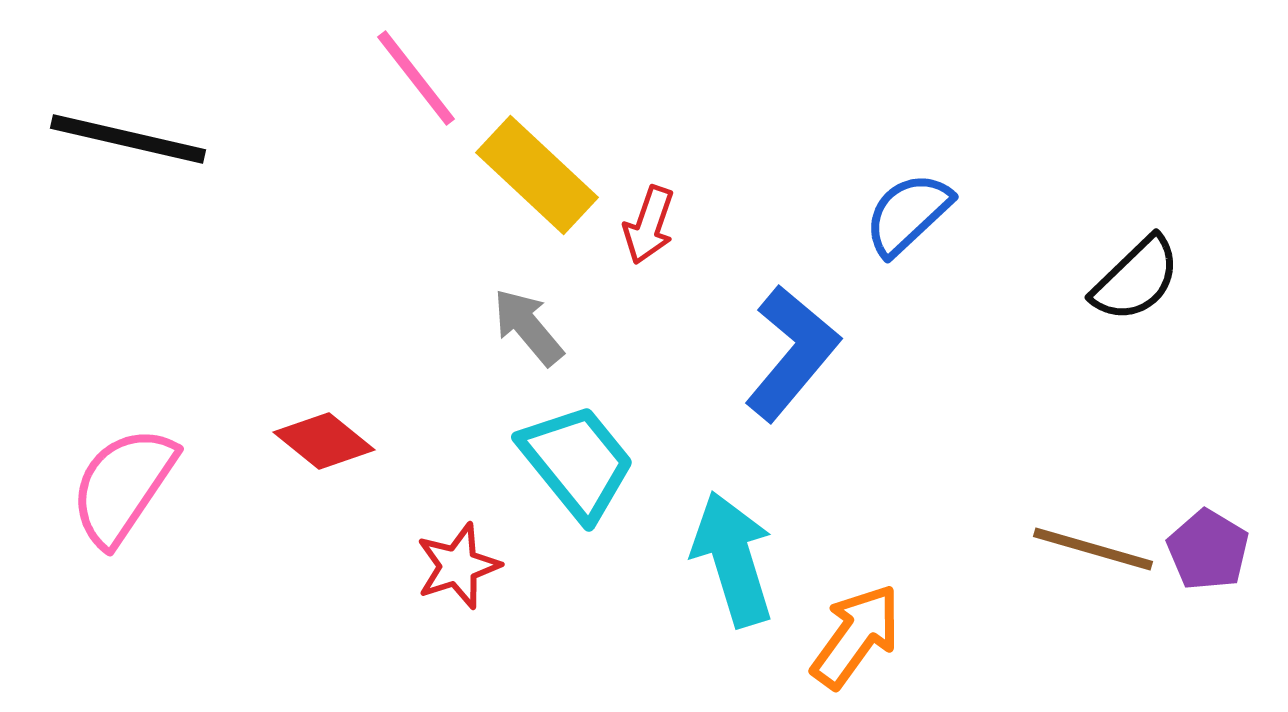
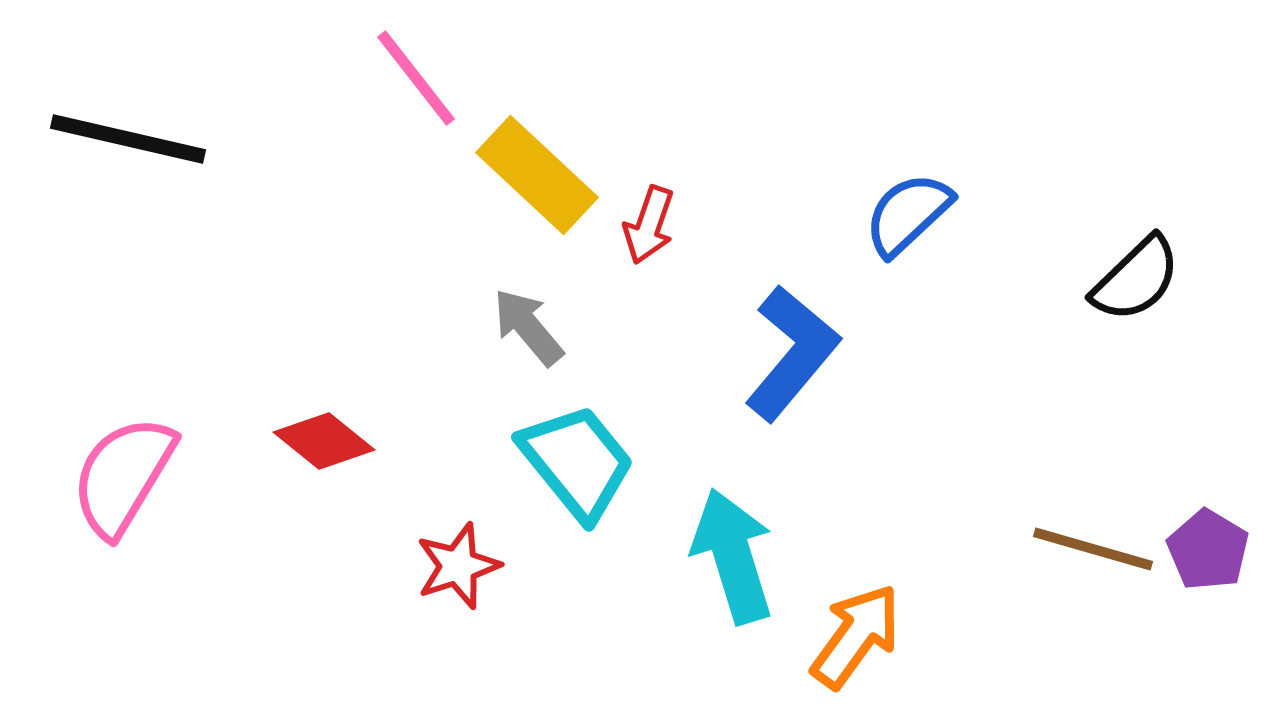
pink semicircle: moved 10 px up; rotated 3 degrees counterclockwise
cyan arrow: moved 3 px up
